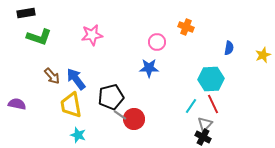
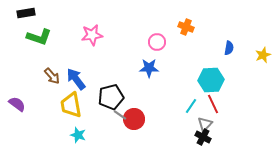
cyan hexagon: moved 1 px down
purple semicircle: rotated 24 degrees clockwise
